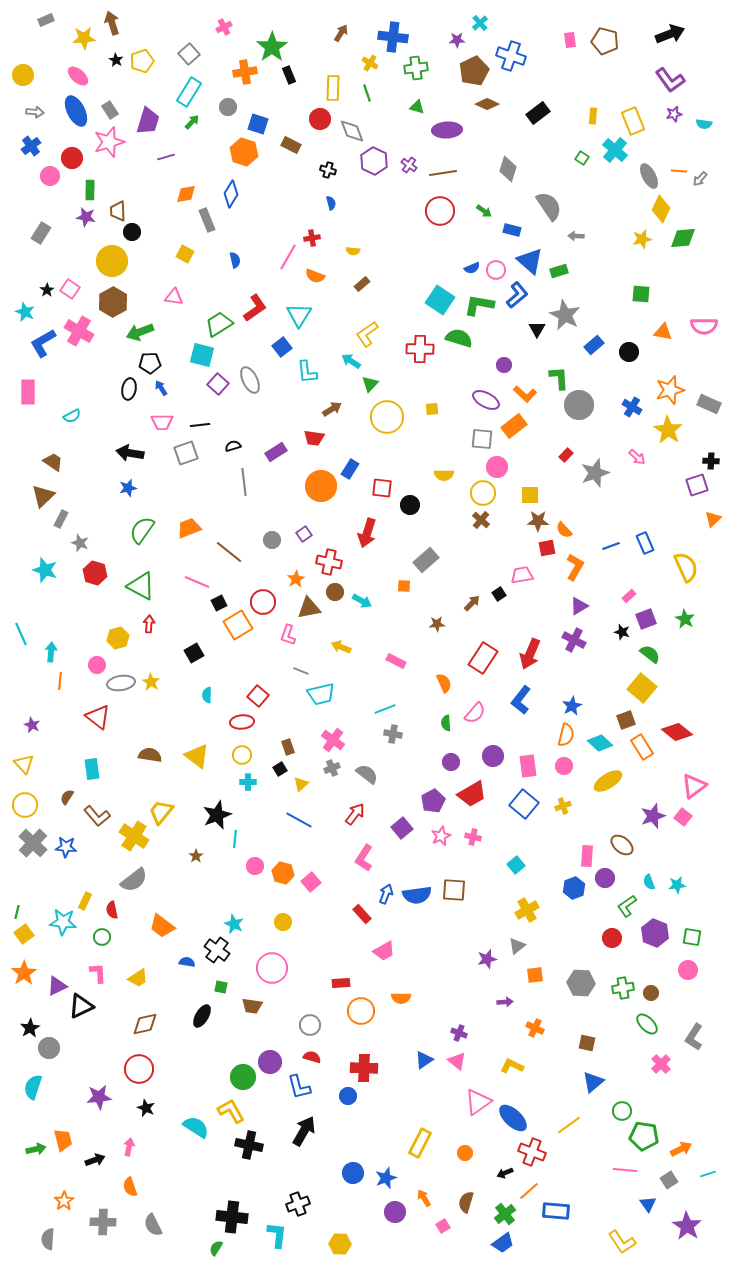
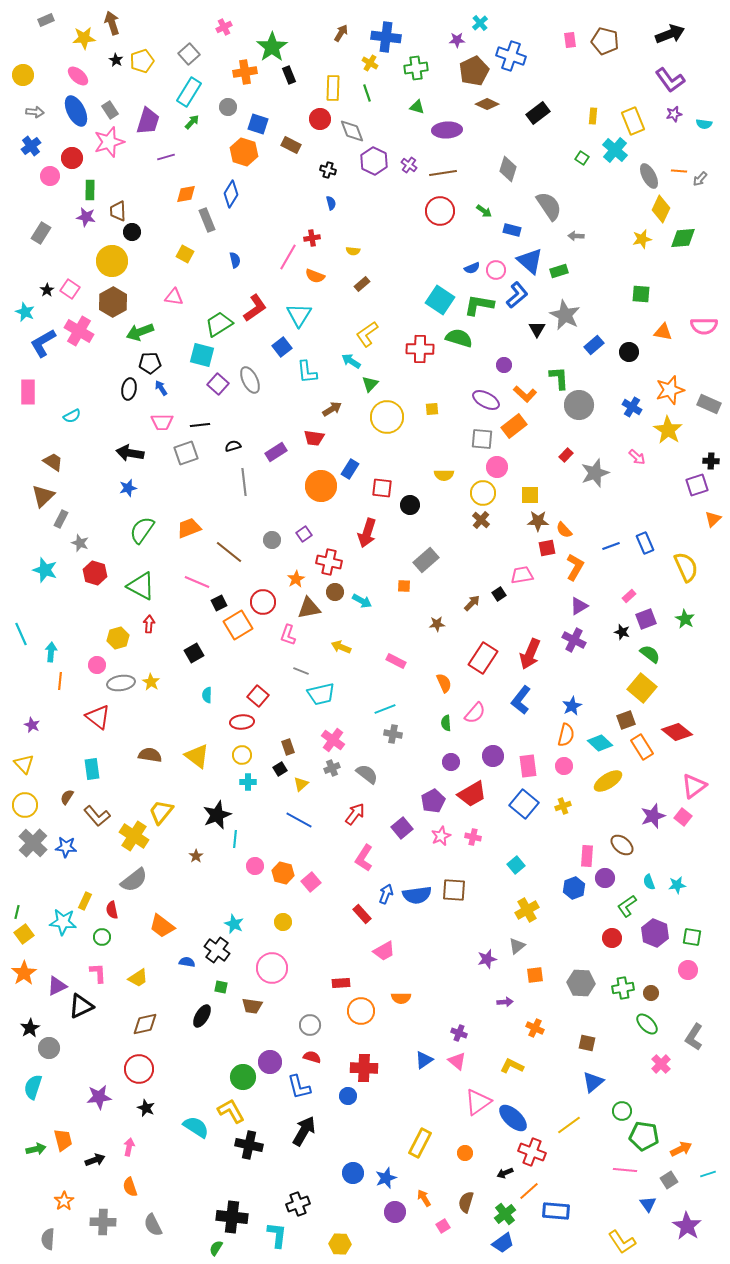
blue cross at (393, 37): moved 7 px left
